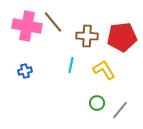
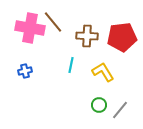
pink cross: moved 3 px right, 2 px down
yellow L-shape: moved 1 px left, 2 px down
green circle: moved 2 px right, 2 px down
